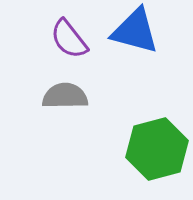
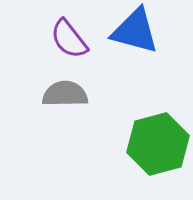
gray semicircle: moved 2 px up
green hexagon: moved 1 px right, 5 px up
